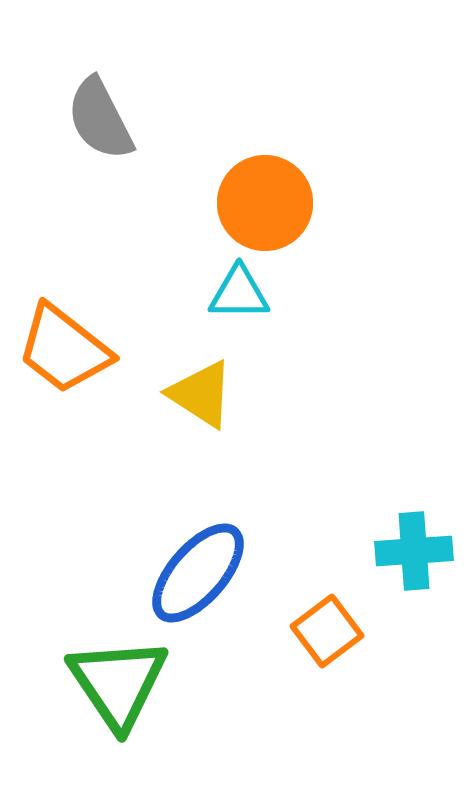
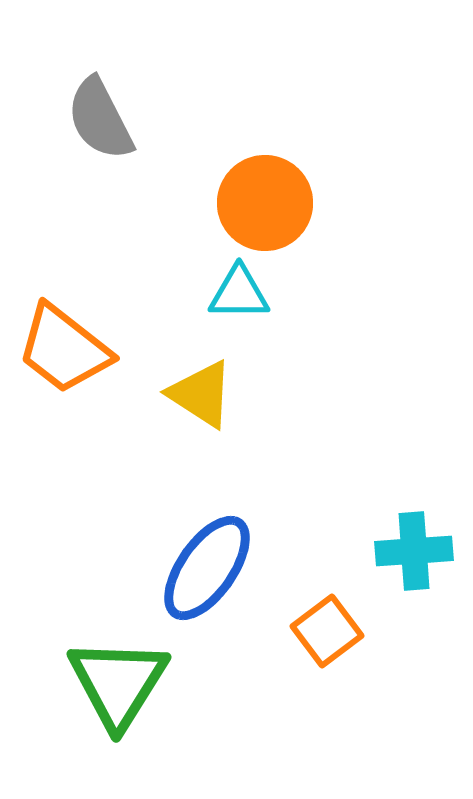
blue ellipse: moved 9 px right, 5 px up; rotated 6 degrees counterclockwise
green triangle: rotated 6 degrees clockwise
